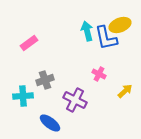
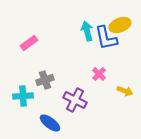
pink cross: rotated 16 degrees clockwise
yellow arrow: rotated 63 degrees clockwise
